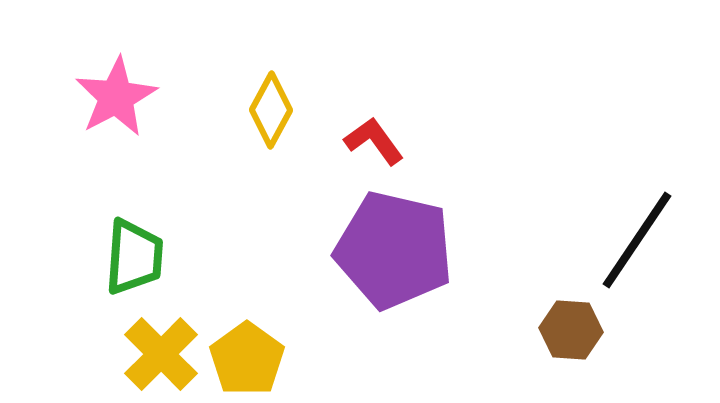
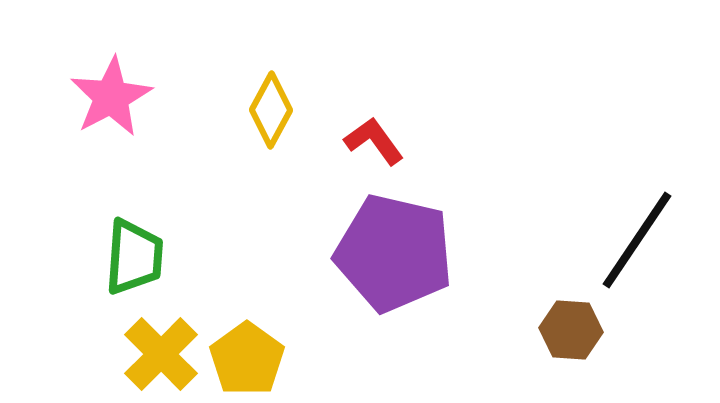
pink star: moved 5 px left
purple pentagon: moved 3 px down
